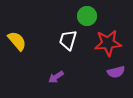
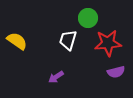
green circle: moved 1 px right, 2 px down
yellow semicircle: rotated 15 degrees counterclockwise
